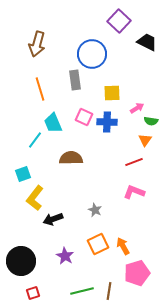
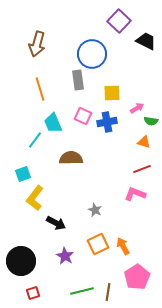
black trapezoid: moved 1 px left, 1 px up
gray rectangle: moved 3 px right
pink square: moved 1 px left, 1 px up
blue cross: rotated 12 degrees counterclockwise
orange triangle: moved 1 px left, 2 px down; rotated 48 degrees counterclockwise
red line: moved 8 px right, 7 px down
pink L-shape: moved 1 px right, 2 px down
black arrow: moved 3 px right, 4 px down; rotated 132 degrees counterclockwise
pink pentagon: moved 4 px down; rotated 15 degrees counterclockwise
brown line: moved 1 px left, 1 px down
